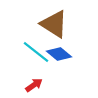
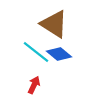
red arrow: rotated 30 degrees counterclockwise
